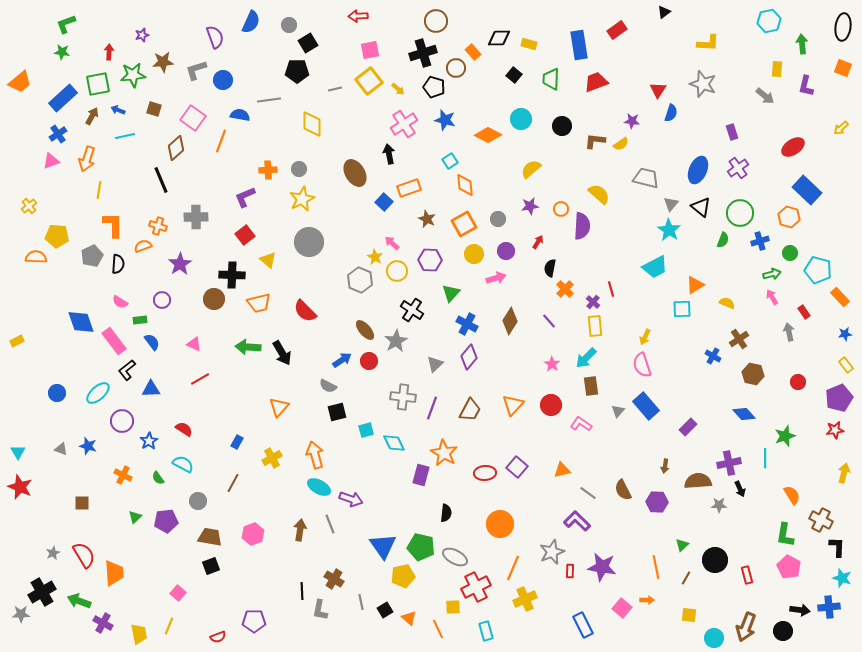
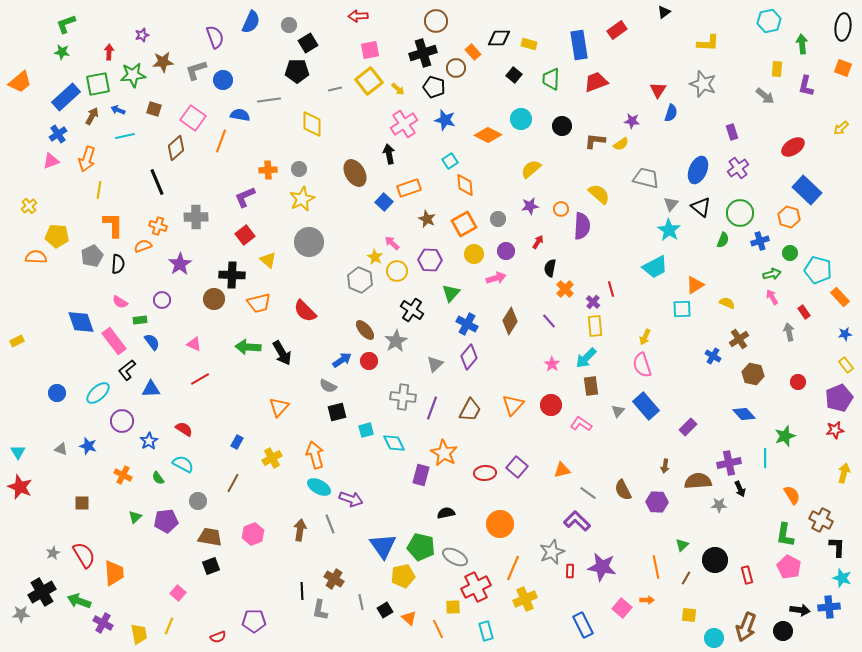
blue rectangle at (63, 98): moved 3 px right, 1 px up
black line at (161, 180): moved 4 px left, 2 px down
black semicircle at (446, 513): rotated 108 degrees counterclockwise
